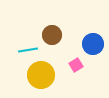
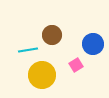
yellow circle: moved 1 px right
